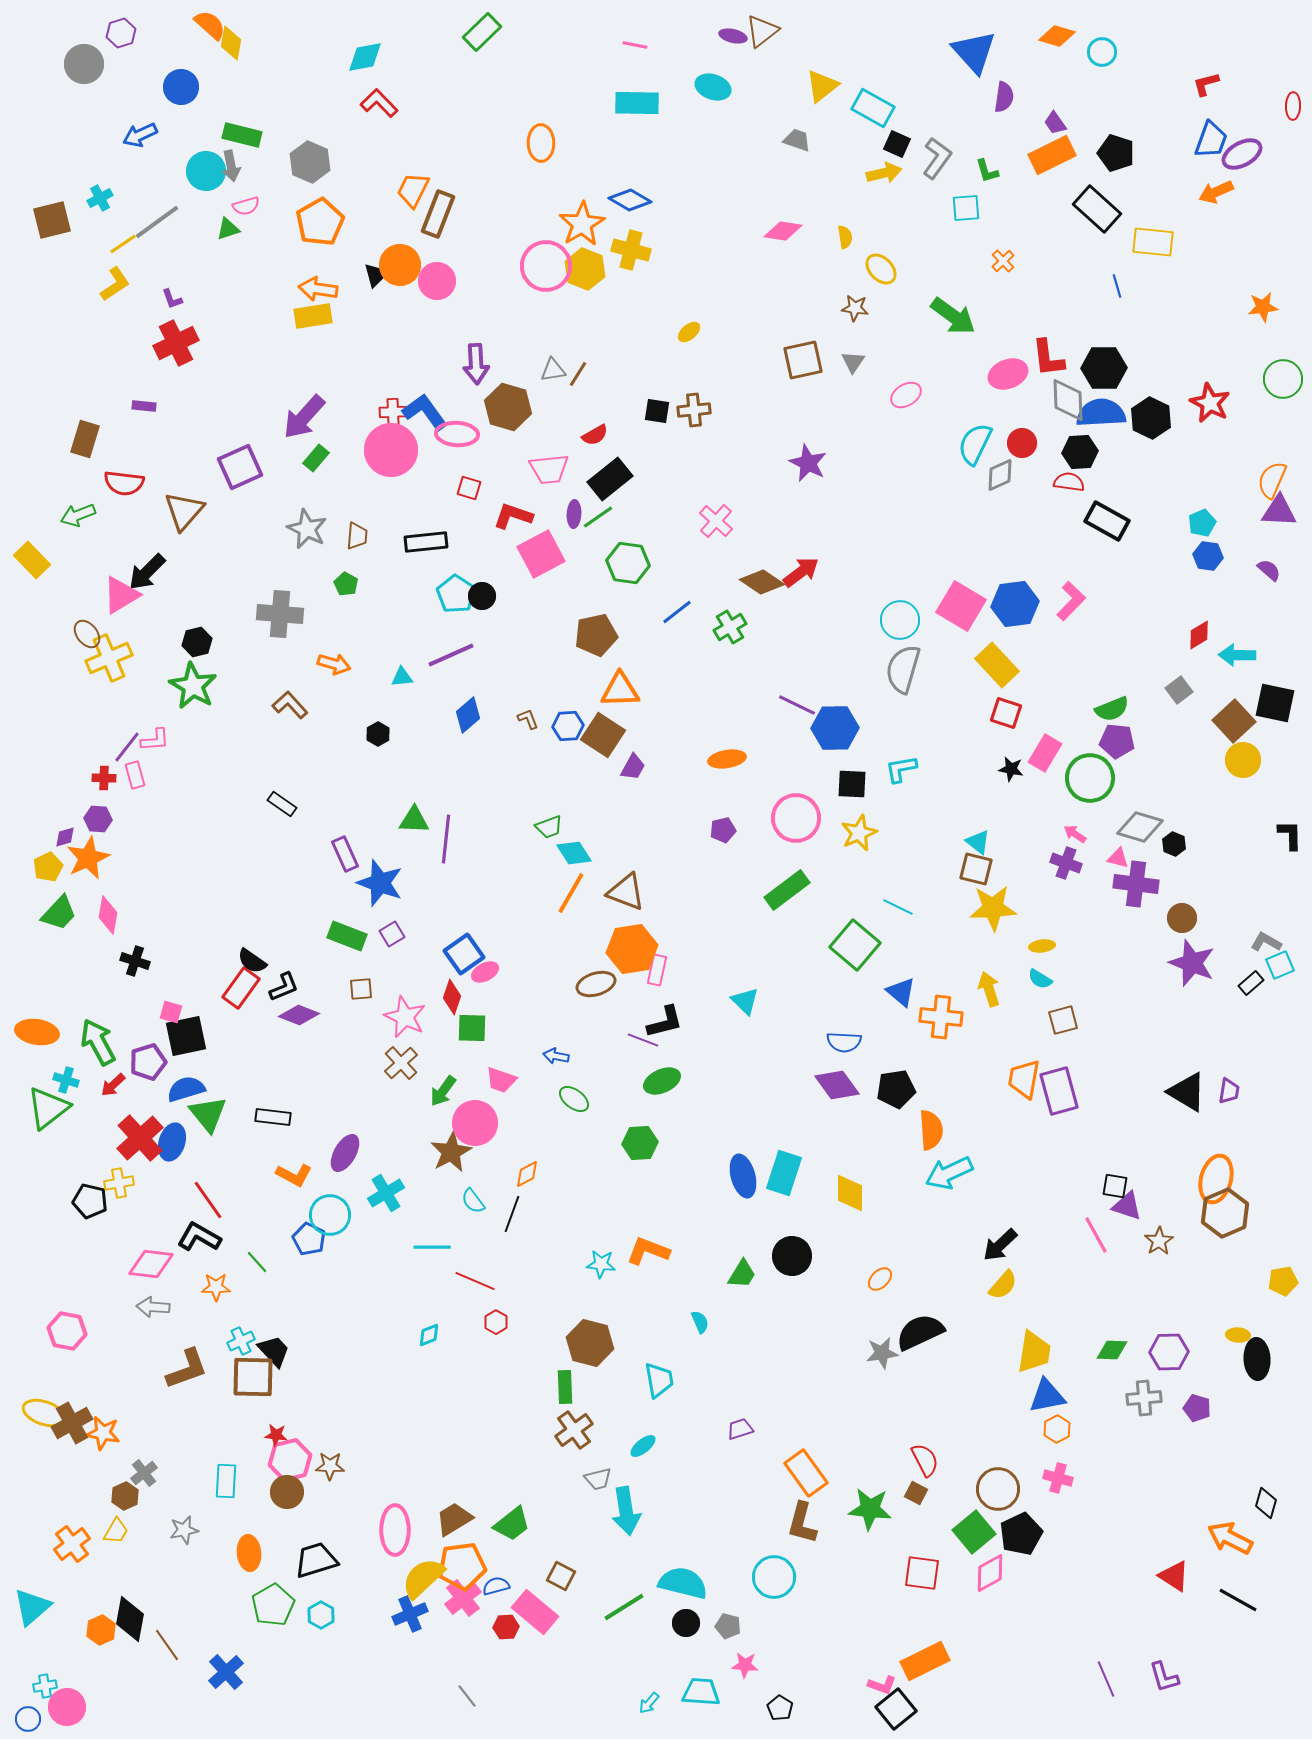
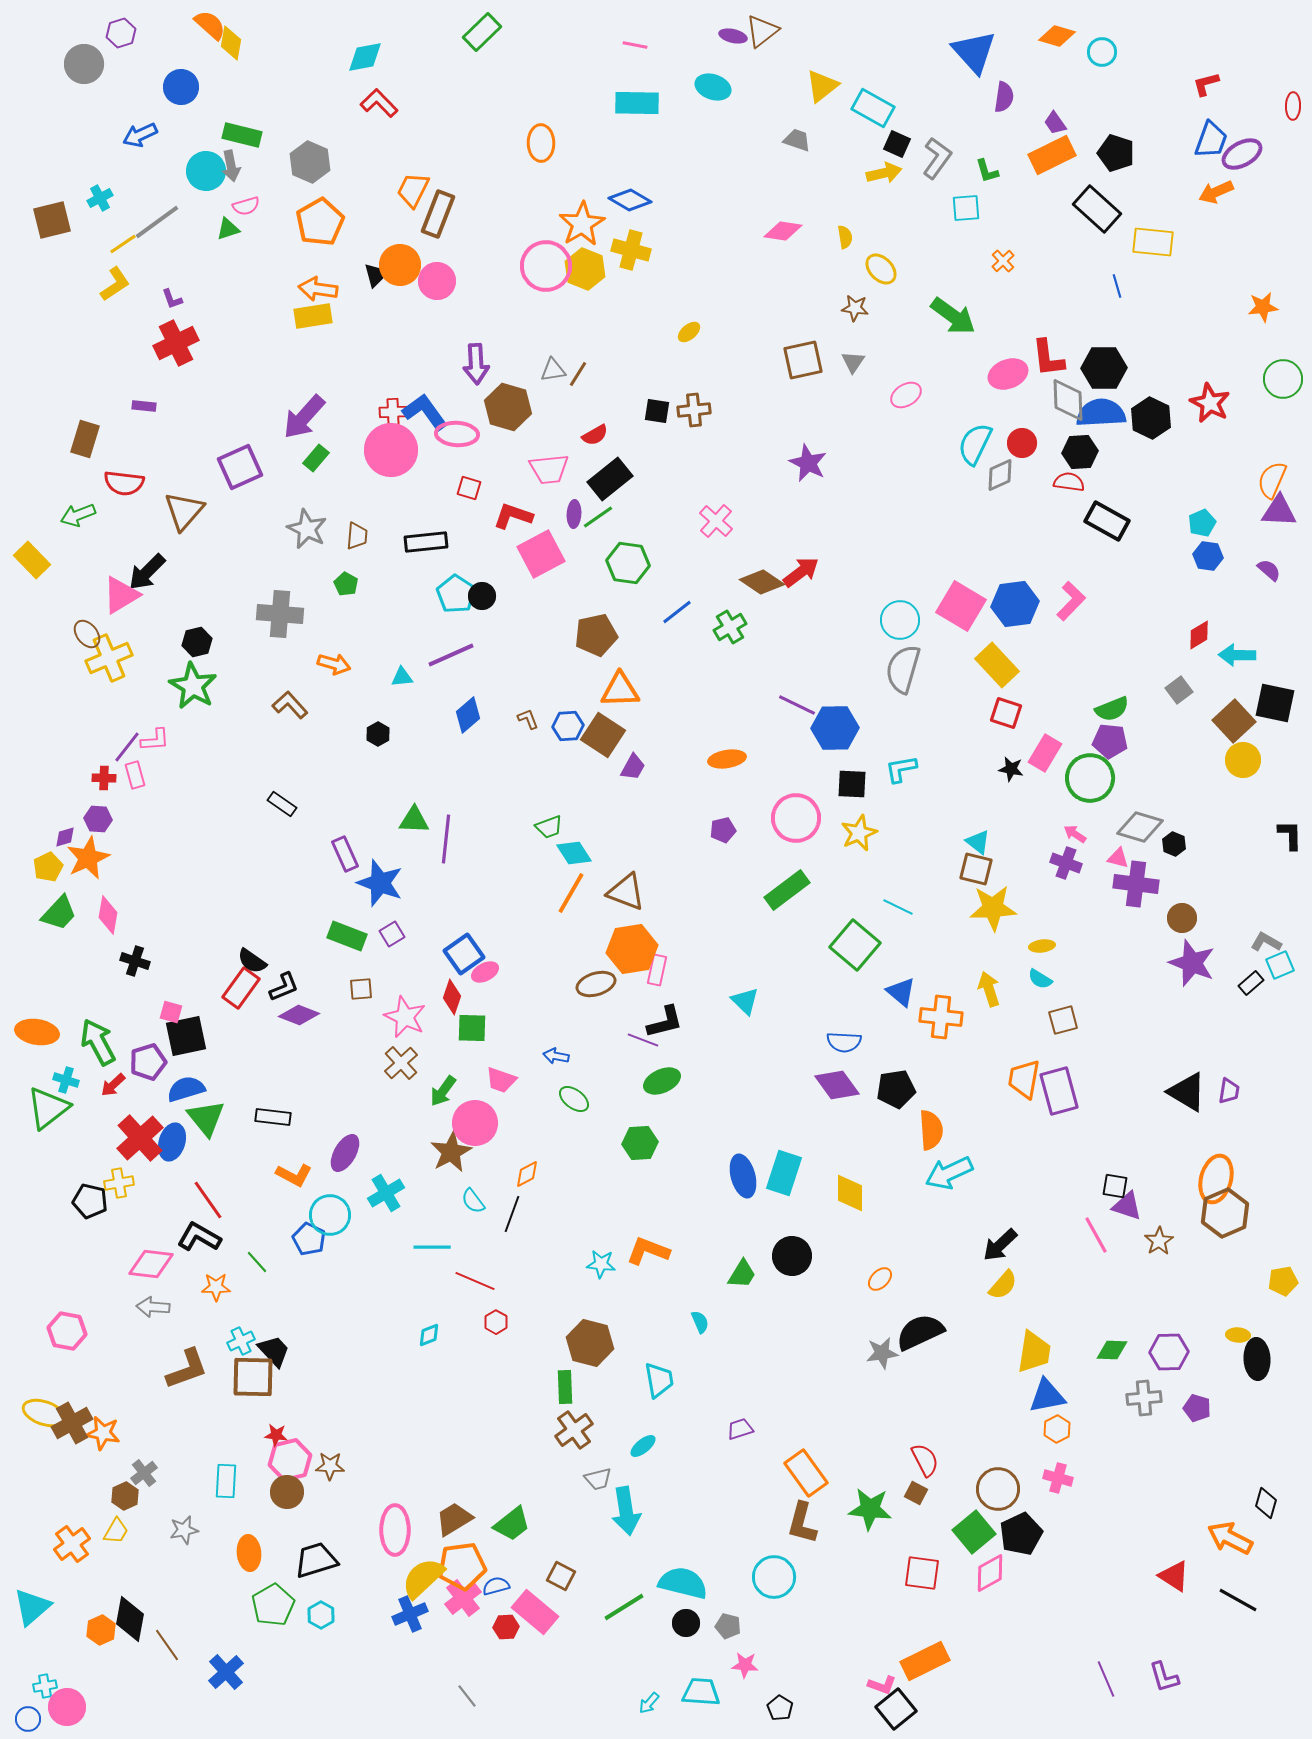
purple pentagon at (1117, 741): moved 7 px left
green triangle at (208, 1114): moved 2 px left, 4 px down
